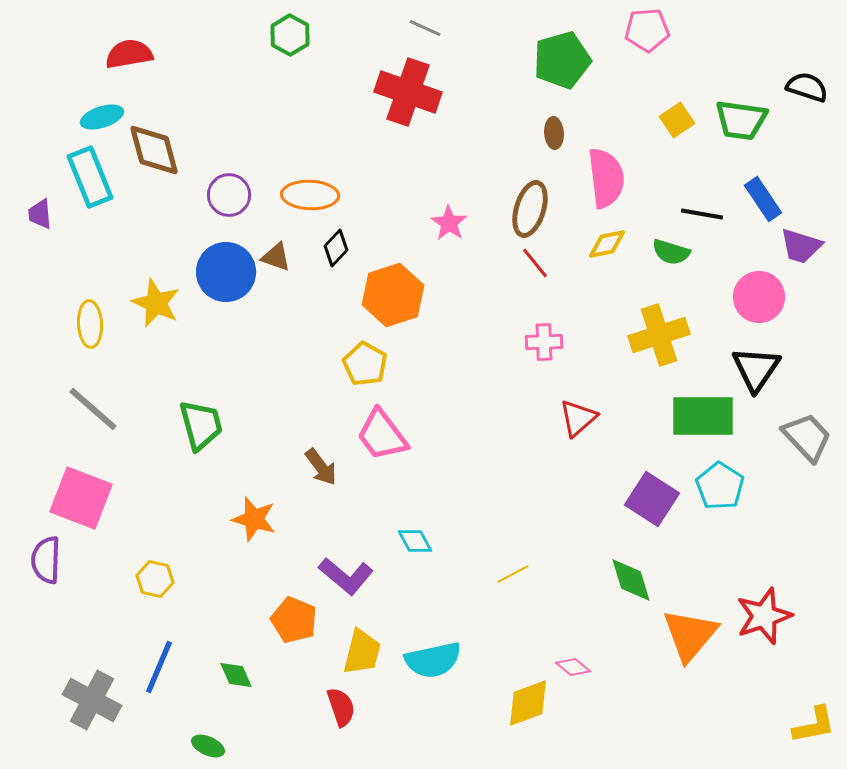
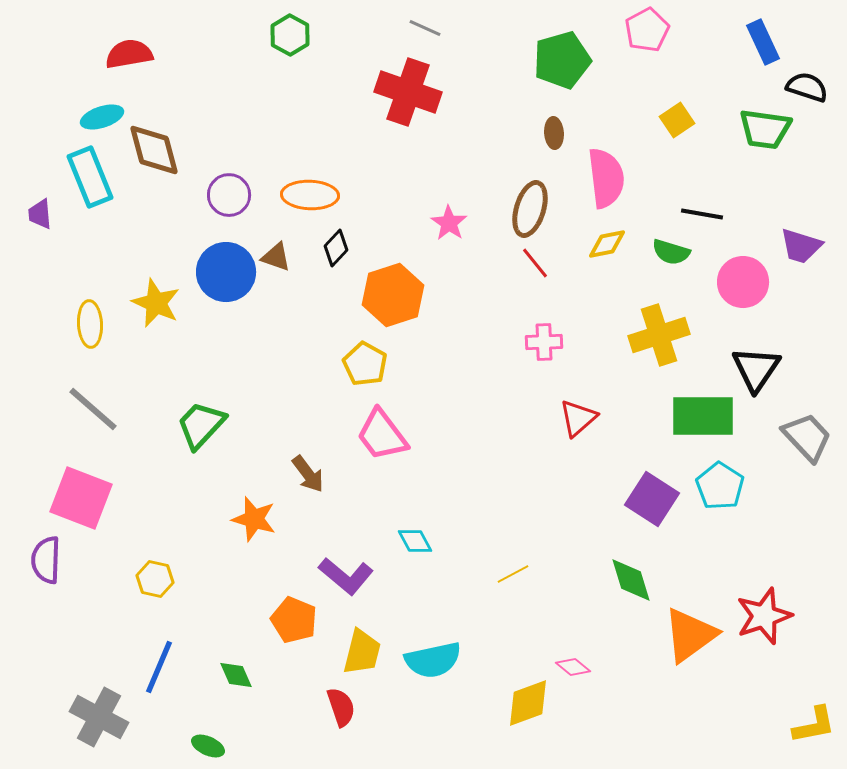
pink pentagon at (647, 30): rotated 24 degrees counterclockwise
green trapezoid at (741, 120): moved 24 px right, 9 px down
blue rectangle at (763, 199): moved 157 px up; rotated 9 degrees clockwise
pink circle at (759, 297): moved 16 px left, 15 px up
green trapezoid at (201, 425): rotated 122 degrees counterclockwise
brown arrow at (321, 467): moved 13 px left, 7 px down
orange triangle at (690, 635): rotated 14 degrees clockwise
gray cross at (92, 700): moved 7 px right, 17 px down
